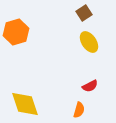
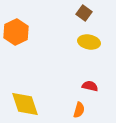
brown square: rotated 21 degrees counterclockwise
orange hexagon: rotated 10 degrees counterclockwise
yellow ellipse: rotated 45 degrees counterclockwise
red semicircle: rotated 140 degrees counterclockwise
